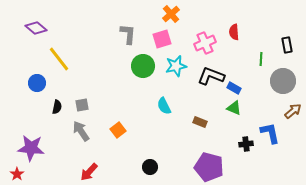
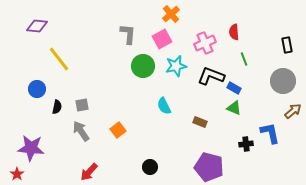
purple diamond: moved 1 px right, 2 px up; rotated 35 degrees counterclockwise
pink square: rotated 12 degrees counterclockwise
green line: moved 17 px left; rotated 24 degrees counterclockwise
blue circle: moved 6 px down
